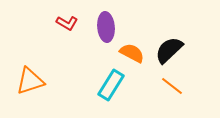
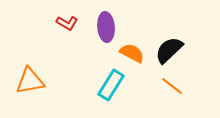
orange triangle: rotated 8 degrees clockwise
